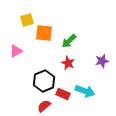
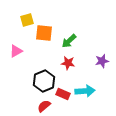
red star: rotated 16 degrees counterclockwise
cyan arrow: rotated 24 degrees counterclockwise
